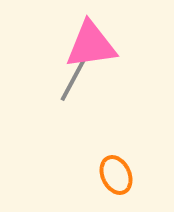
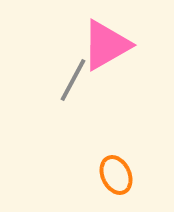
pink triangle: moved 15 px right; rotated 22 degrees counterclockwise
